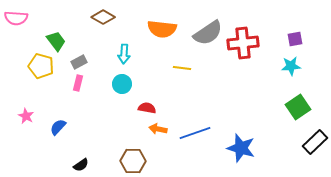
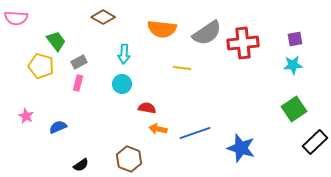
gray semicircle: moved 1 px left
cyan star: moved 2 px right, 1 px up
green square: moved 4 px left, 2 px down
blue semicircle: rotated 24 degrees clockwise
brown hexagon: moved 4 px left, 2 px up; rotated 20 degrees clockwise
